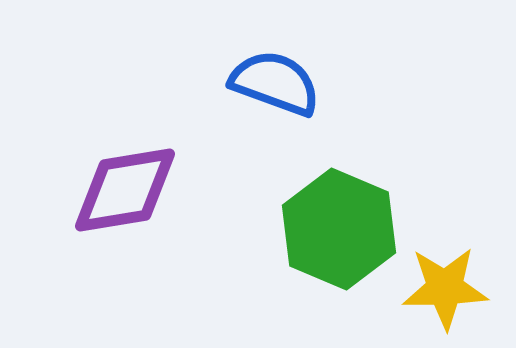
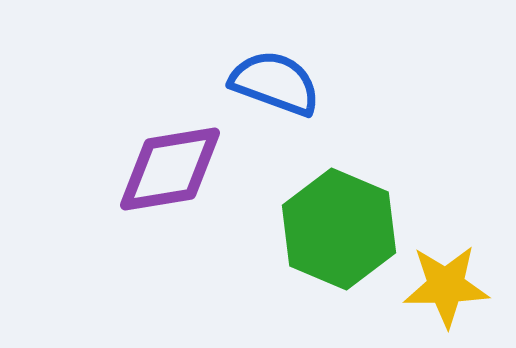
purple diamond: moved 45 px right, 21 px up
yellow star: moved 1 px right, 2 px up
